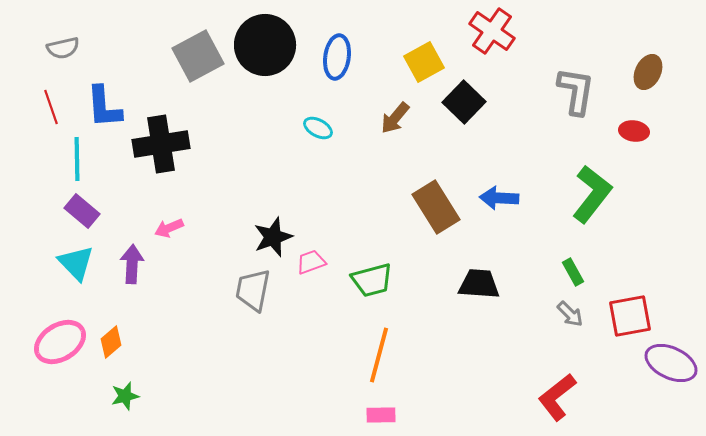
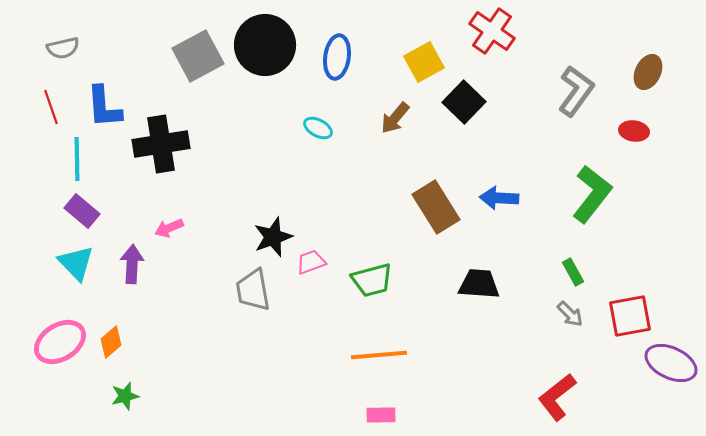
gray L-shape: rotated 27 degrees clockwise
gray trapezoid: rotated 21 degrees counterclockwise
orange line: rotated 70 degrees clockwise
